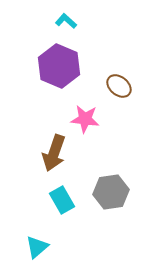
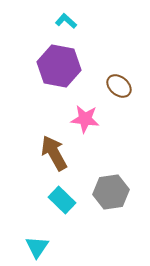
purple hexagon: rotated 12 degrees counterclockwise
brown arrow: rotated 132 degrees clockwise
cyan rectangle: rotated 16 degrees counterclockwise
cyan triangle: rotated 15 degrees counterclockwise
